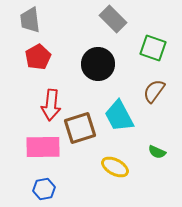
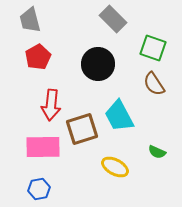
gray trapezoid: rotated 8 degrees counterclockwise
brown semicircle: moved 7 px up; rotated 70 degrees counterclockwise
brown square: moved 2 px right, 1 px down
blue hexagon: moved 5 px left
